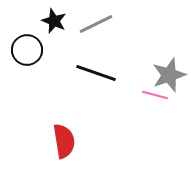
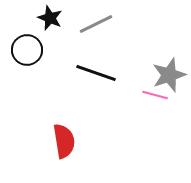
black star: moved 4 px left, 3 px up
